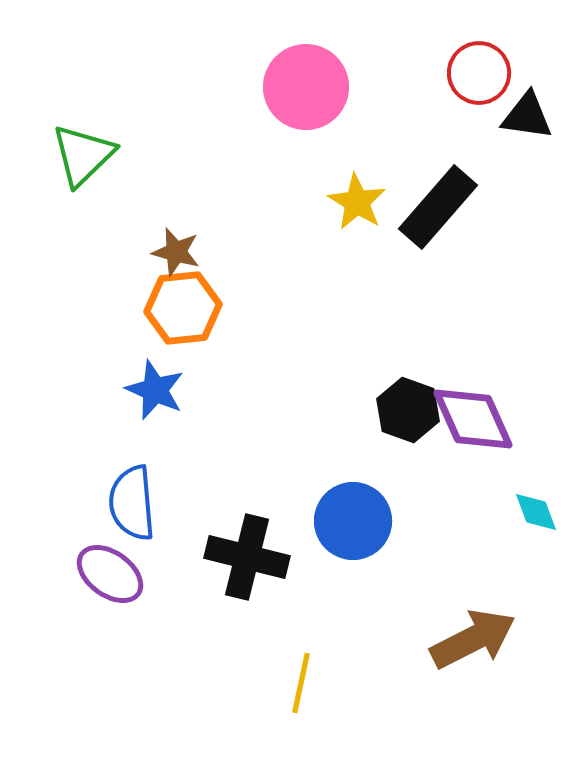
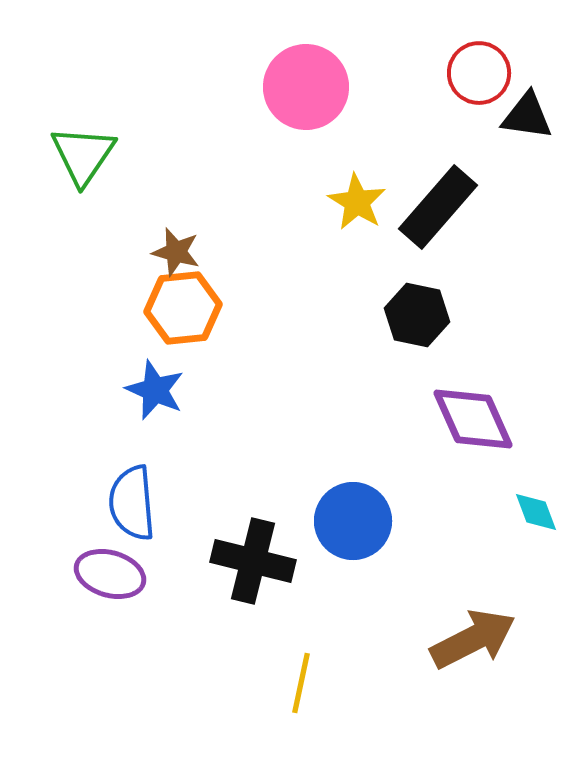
green triangle: rotated 12 degrees counterclockwise
black hexagon: moved 9 px right, 95 px up; rotated 8 degrees counterclockwise
black cross: moved 6 px right, 4 px down
purple ellipse: rotated 20 degrees counterclockwise
